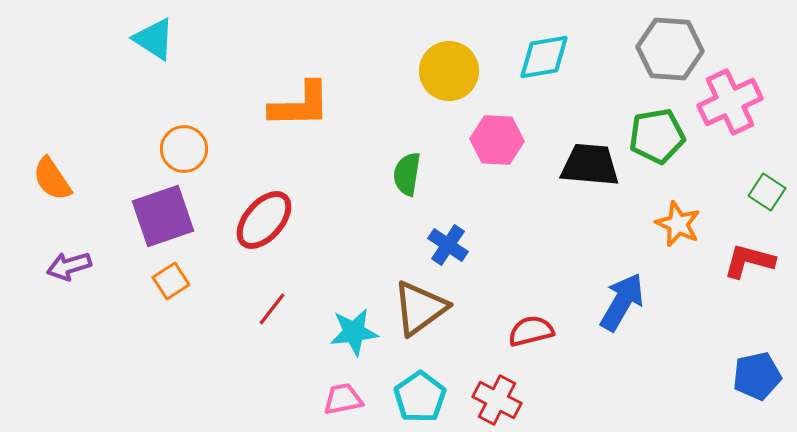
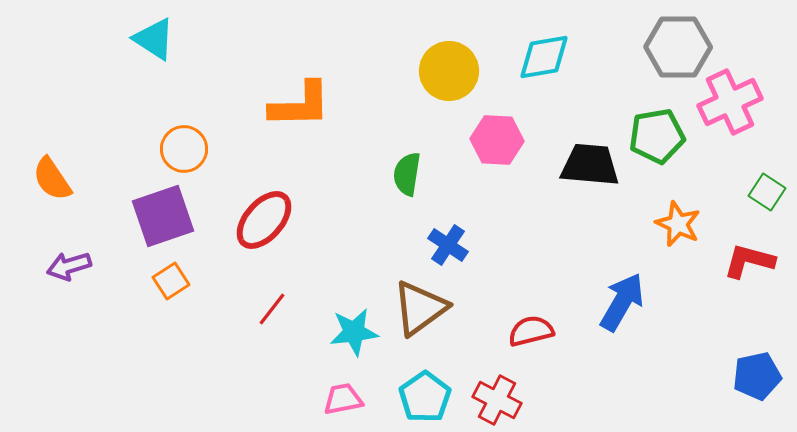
gray hexagon: moved 8 px right, 2 px up; rotated 4 degrees counterclockwise
cyan pentagon: moved 5 px right
